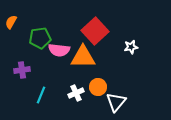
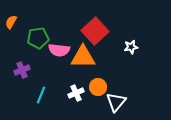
green pentagon: moved 2 px left
purple cross: rotated 14 degrees counterclockwise
